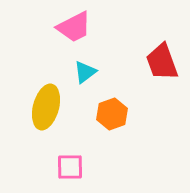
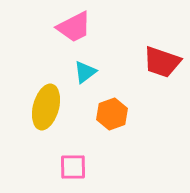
red trapezoid: rotated 51 degrees counterclockwise
pink square: moved 3 px right
